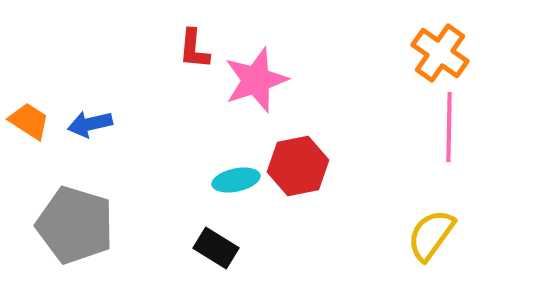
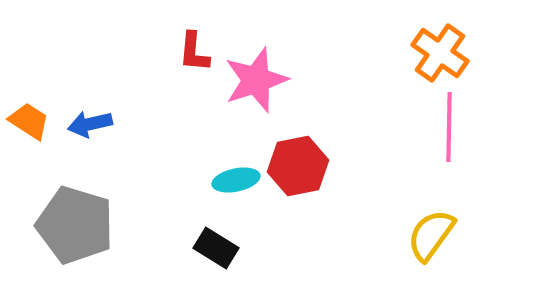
red L-shape: moved 3 px down
